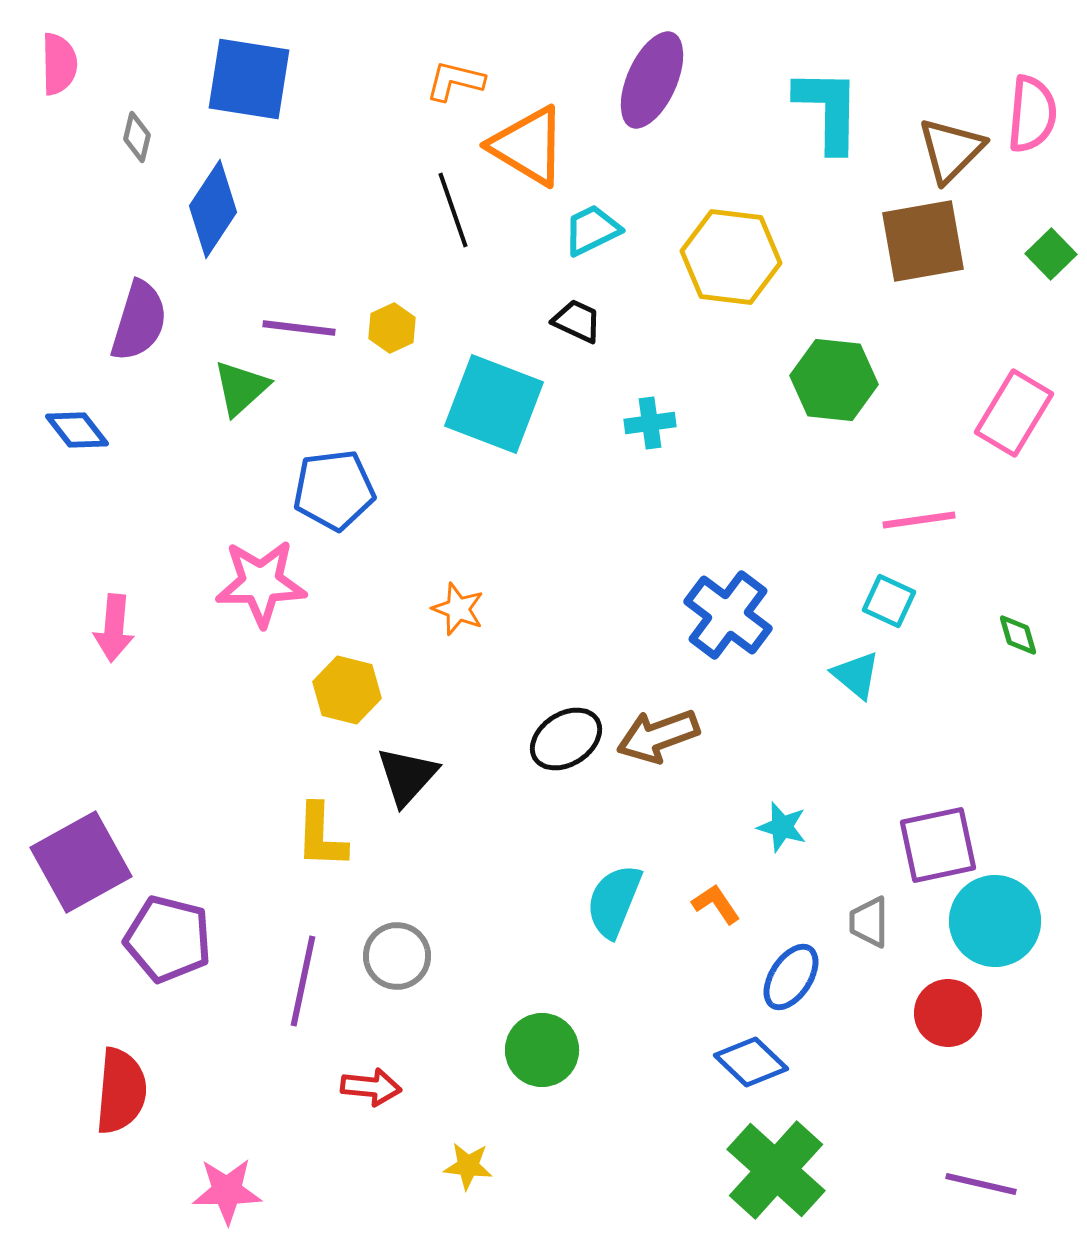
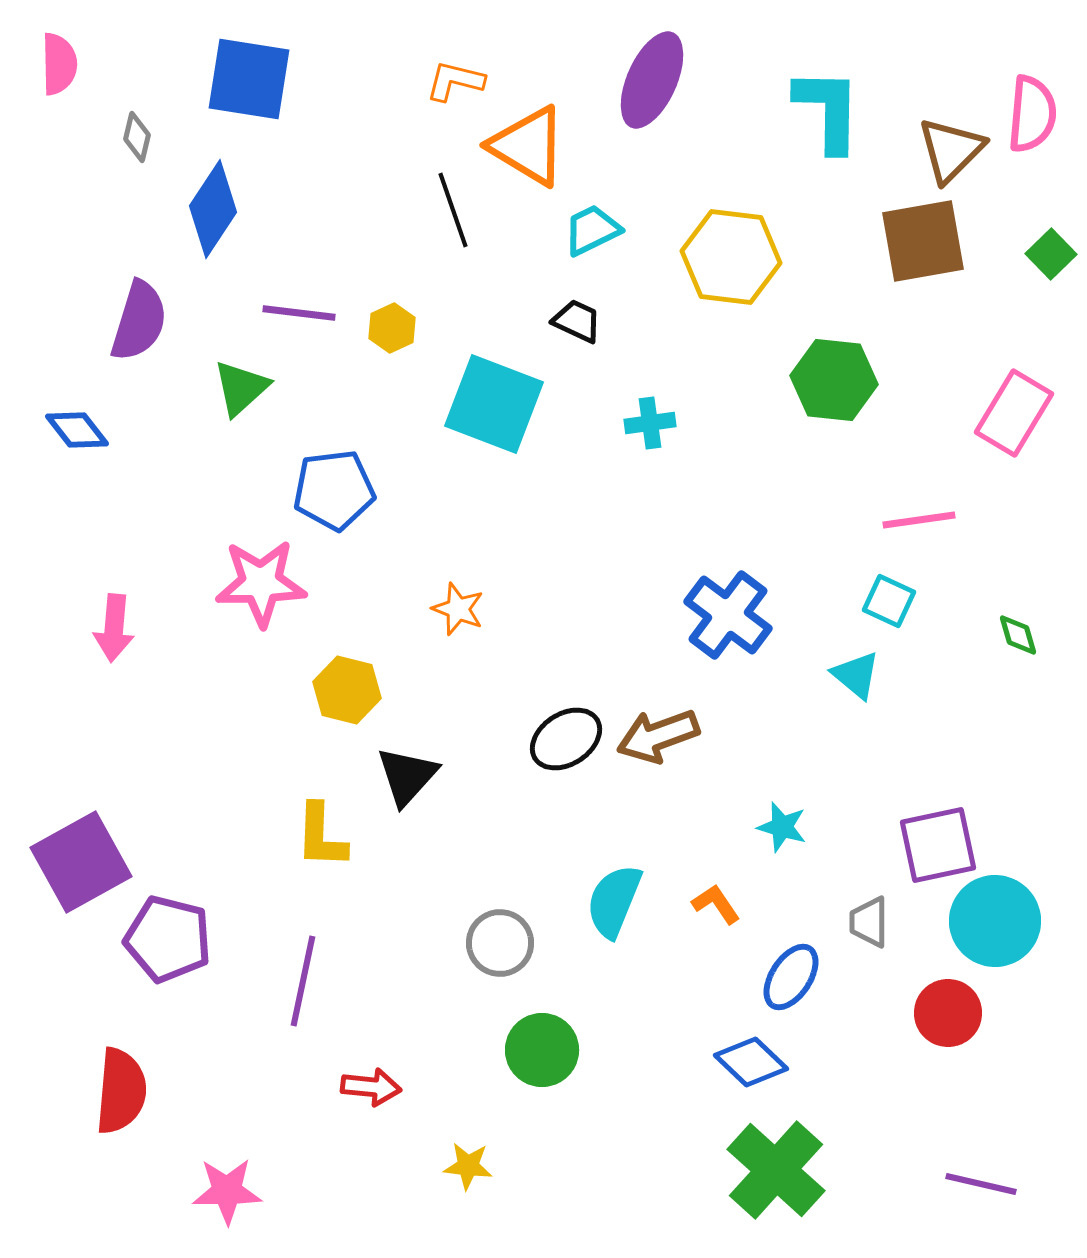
purple line at (299, 328): moved 15 px up
gray circle at (397, 956): moved 103 px right, 13 px up
